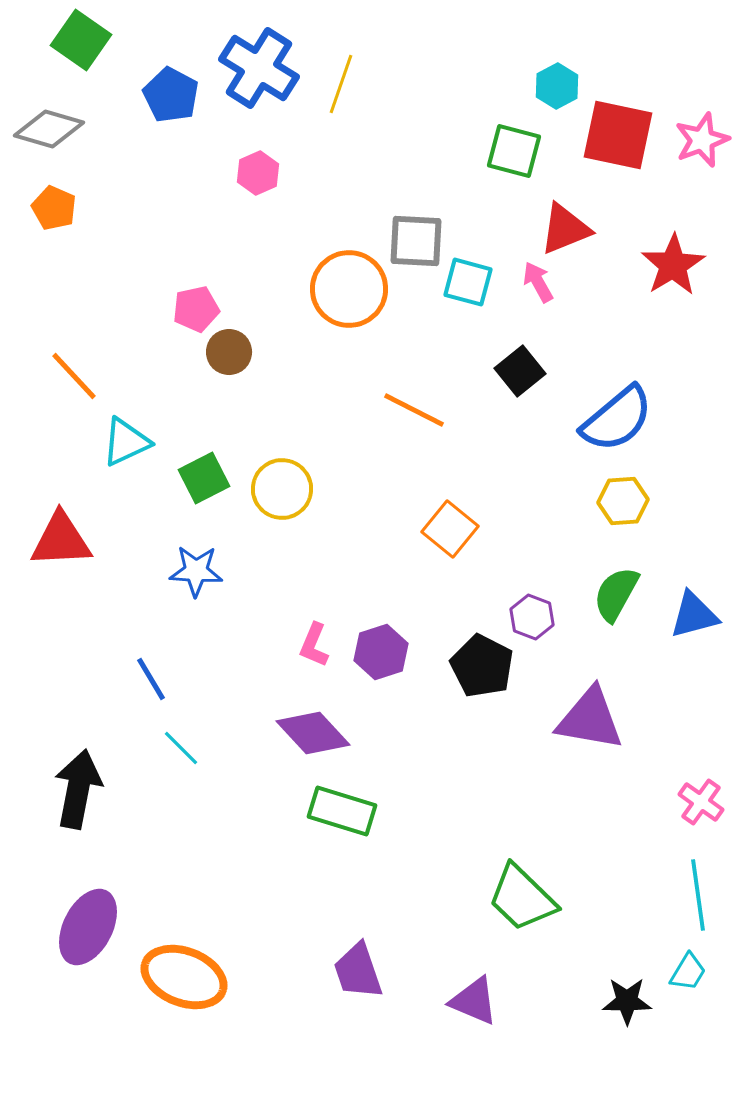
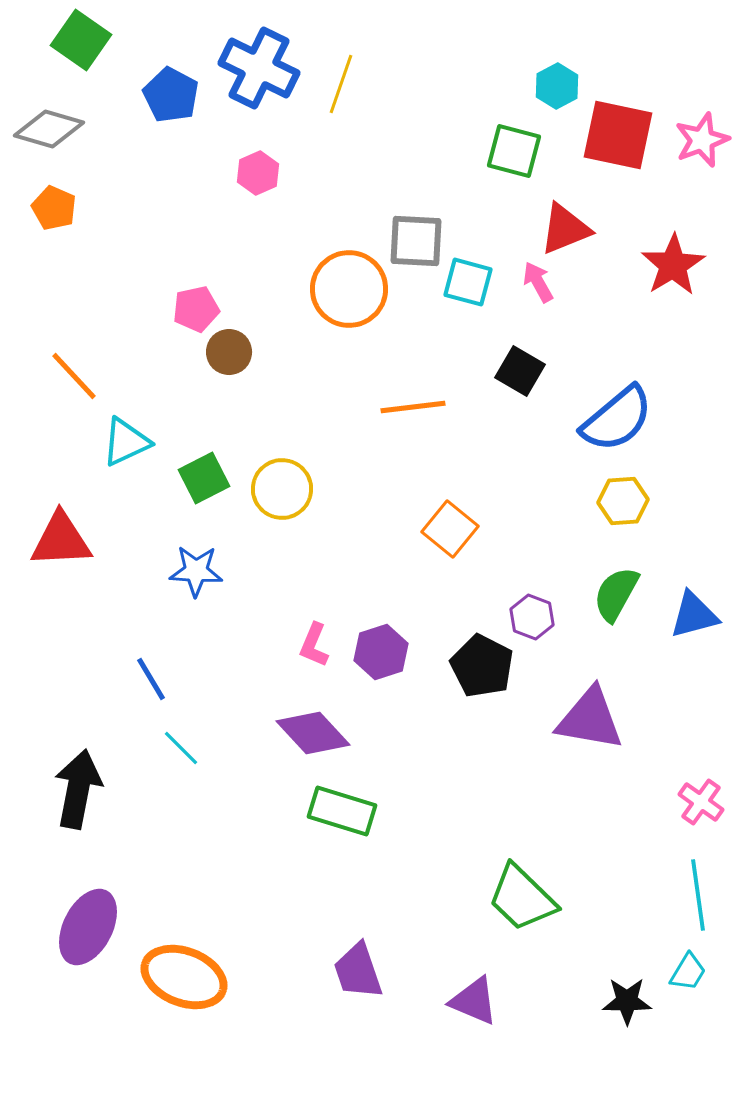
blue cross at (259, 68): rotated 6 degrees counterclockwise
black square at (520, 371): rotated 21 degrees counterclockwise
orange line at (414, 410): moved 1 px left, 3 px up; rotated 34 degrees counterclockwise
